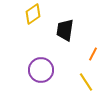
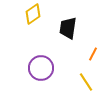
black trapezoid: moved 3 px right, 2 px up
purple circle: moved 2 px up
